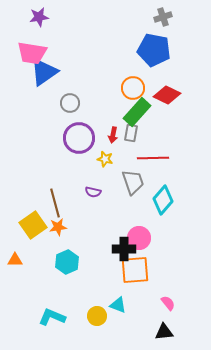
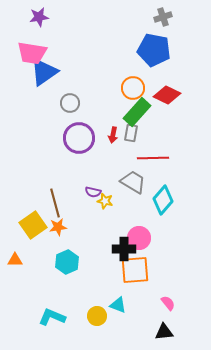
yellow star: moved 42 px down
gray trapezoid: rotated 40 degrees counterclockwise
